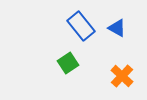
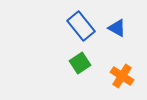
green square: moved 12 px right
orange cross: rotated 10 degrees counterclockwise
